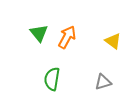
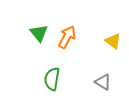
gray triangle: rotated 48 degrees clockwise
